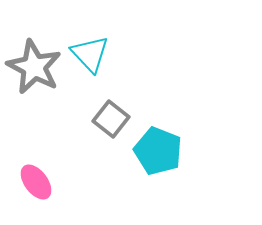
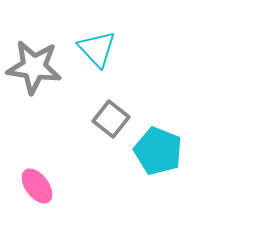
cyan triangle: moved 7 px right, 5 px up
gray star: rotated 20 degrees counterclockwise
pink ellipse: moved 1 px right, 4 px down
